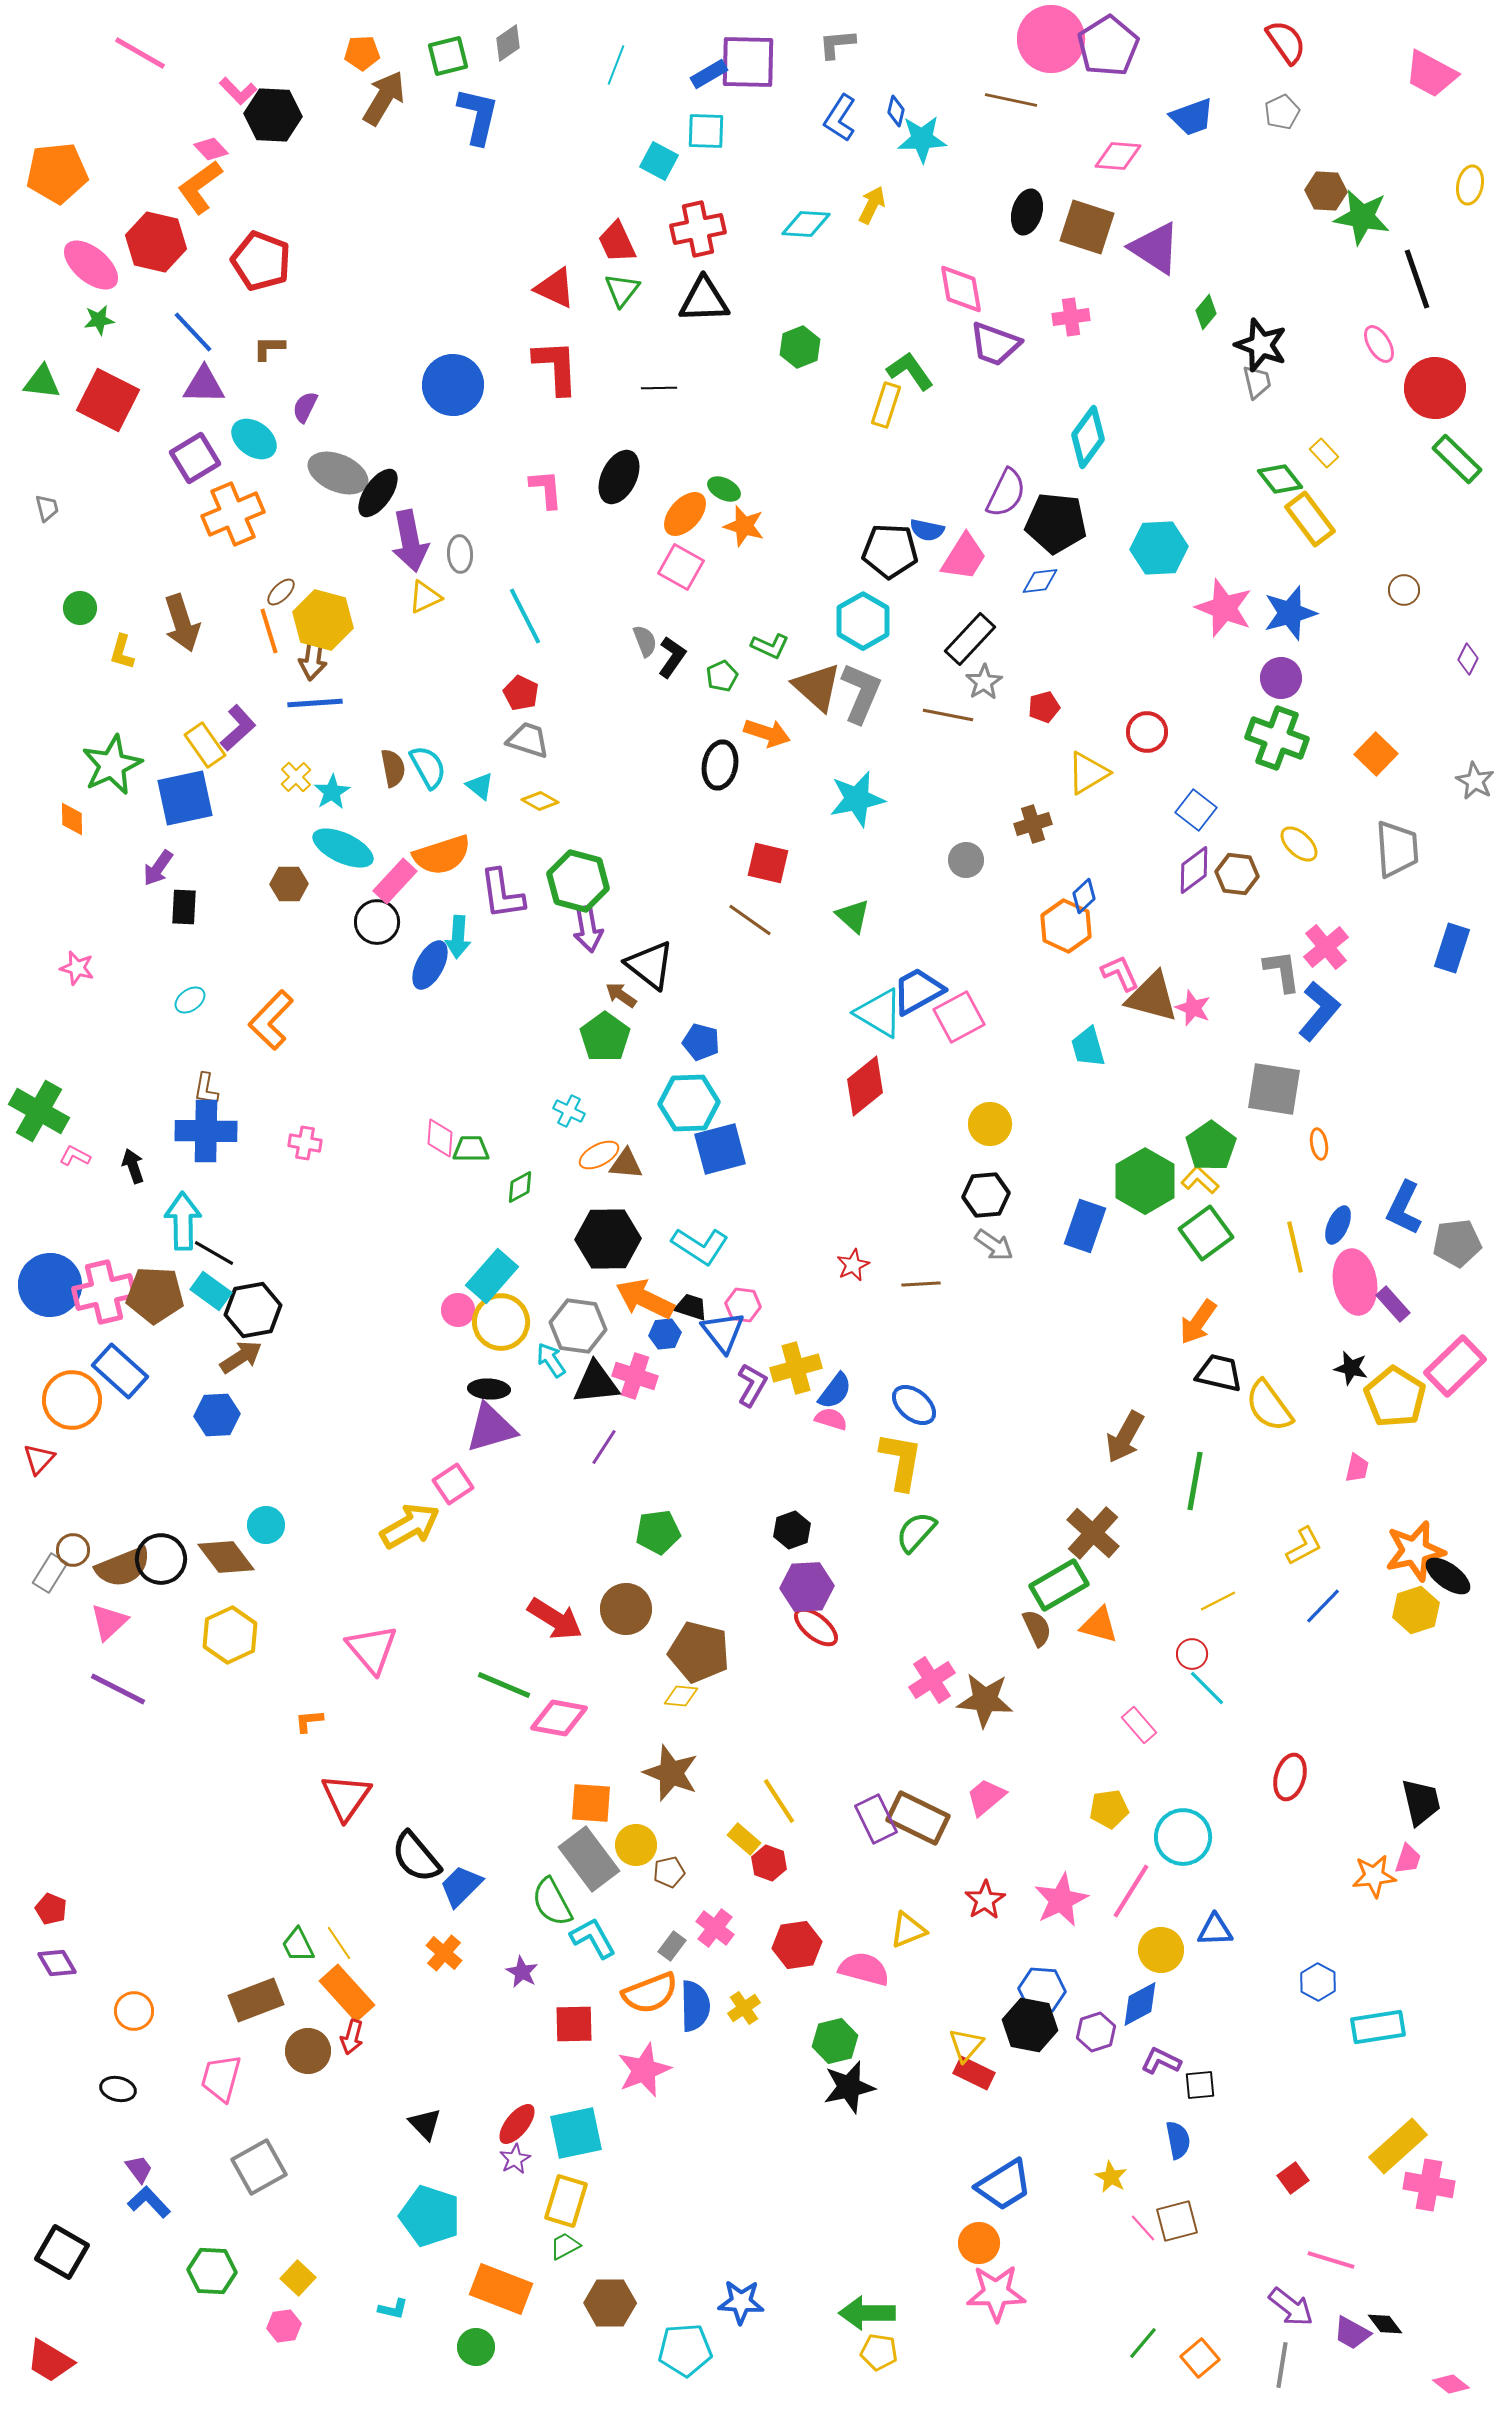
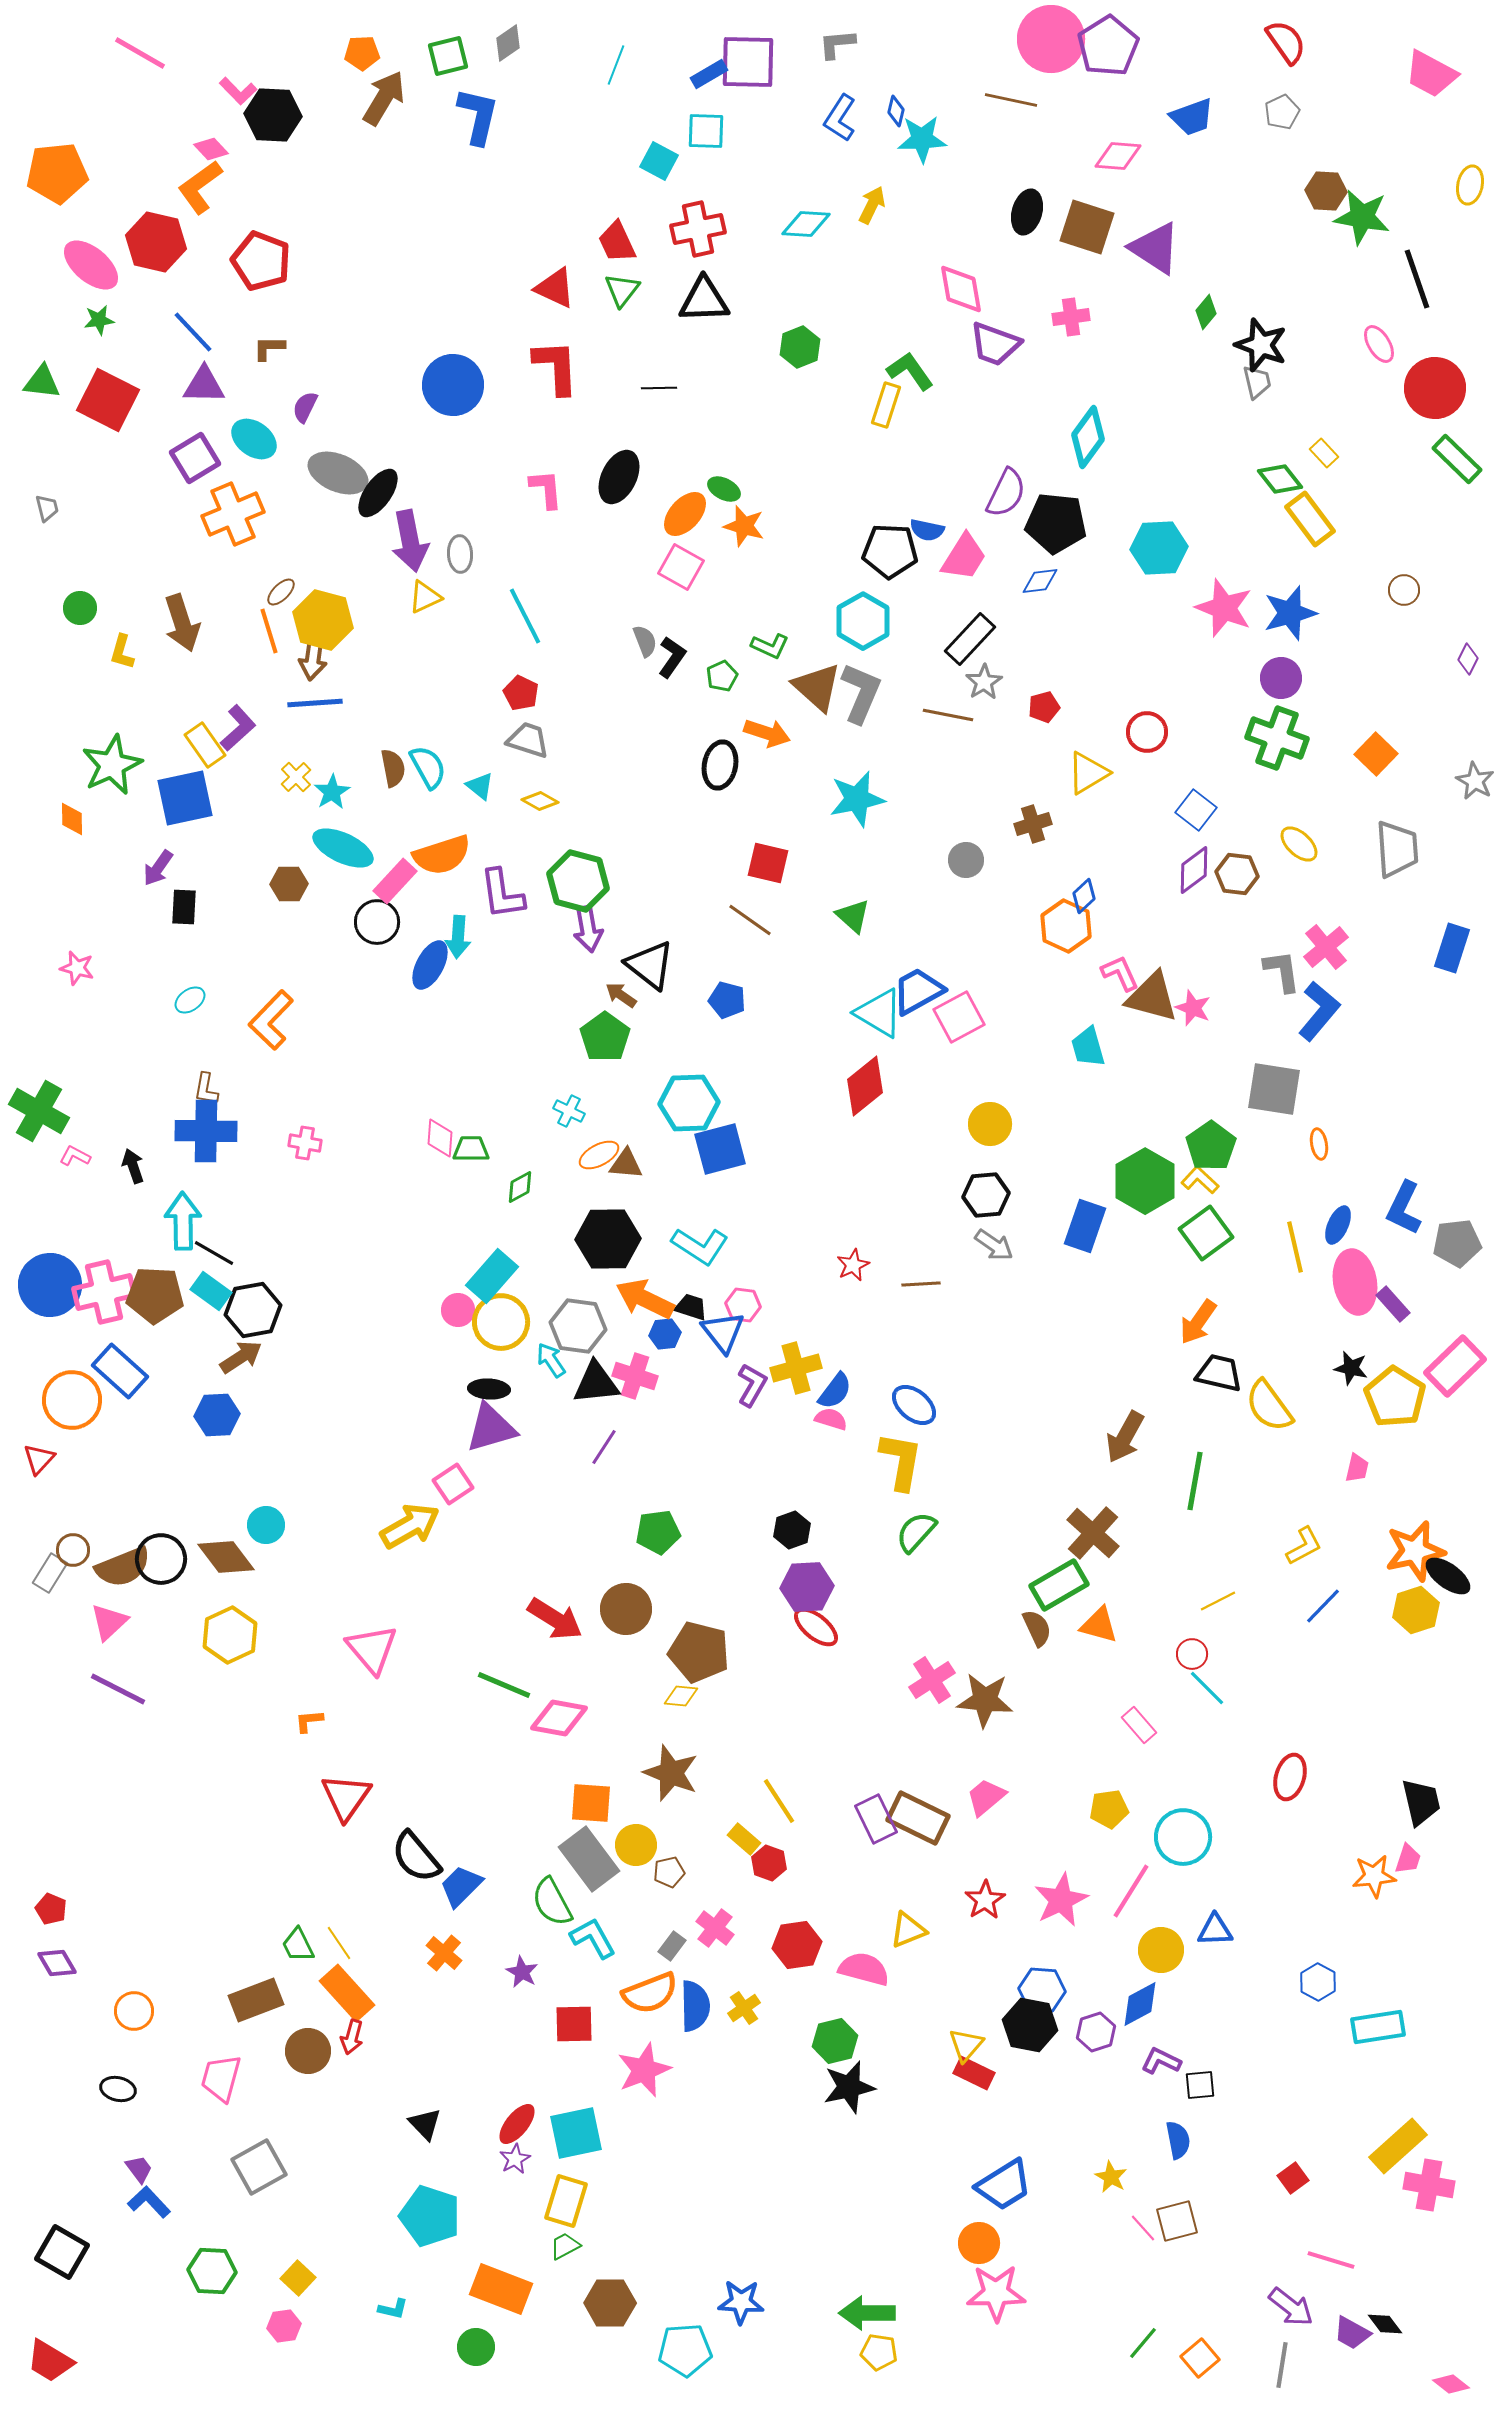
blue pentagon at (701, 1042): moved 26 px right, 42 px up
